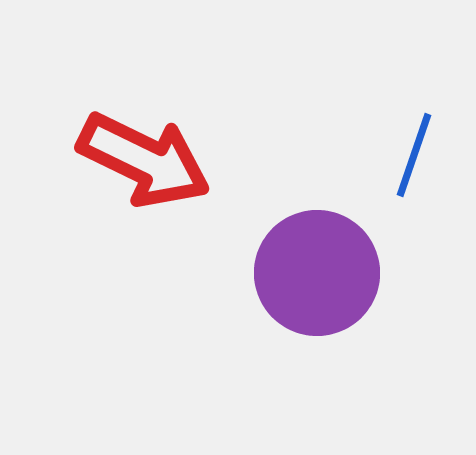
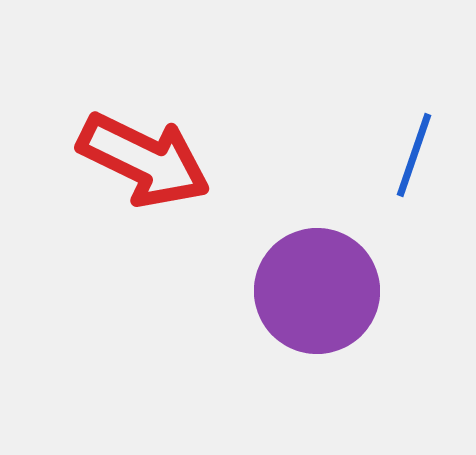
purple circle: moved 18 px down
